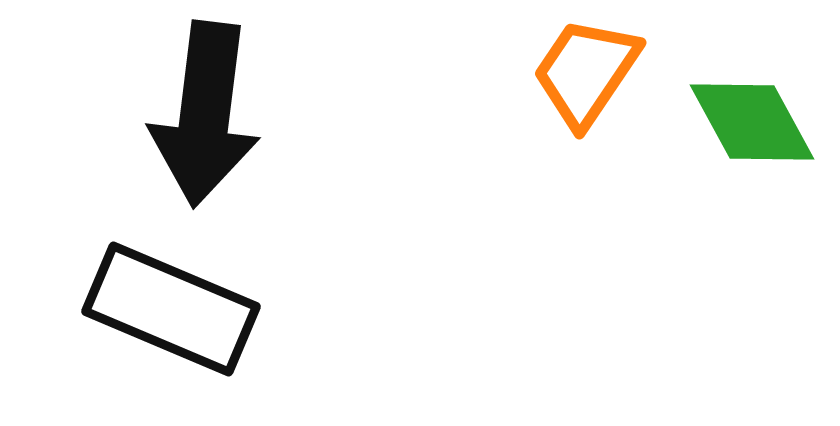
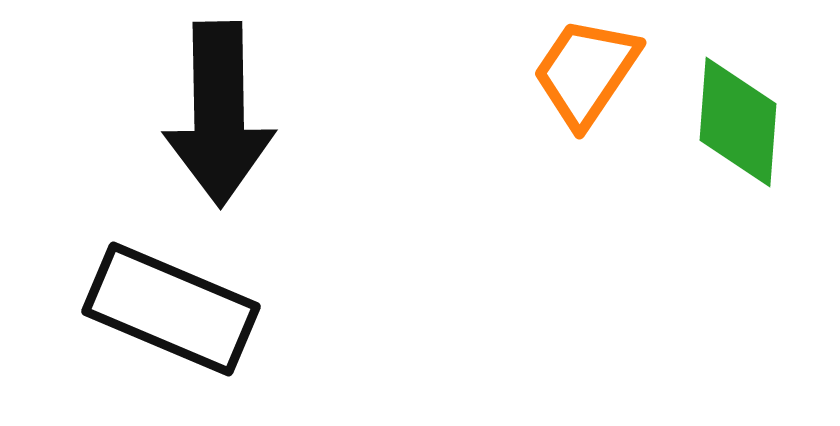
black arrow: moved 14 px right; rotated 8 degrees counterclockwise
green diamond: moved 14 px left; rotated 33 degrees clockwise
